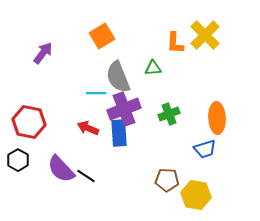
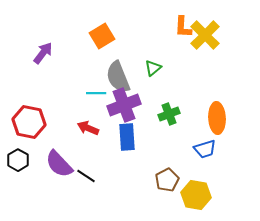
orange L-shape: moved 8 px right, 16 px up
green triangle: rotated 36 degrees counterclockwise
purple cross: moved 4 px up
blue rectangle: moved 8 px right, 4 px down
purple semicircle: moved 2 px left, 5 px up
brown pentagon: rotated 30 degrees counterclockwise
